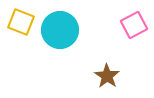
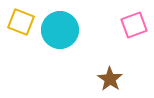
pink square: rotated 8 degrees clockwise
brown star: moved 3 px right, 3 px down
